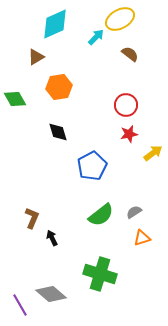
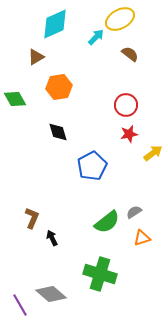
green semicircle: moved 6 px right, 7 px down
